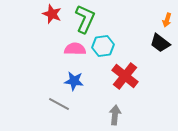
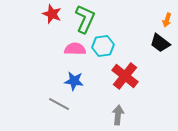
gray arrow: moved 3 px right
